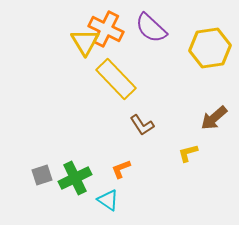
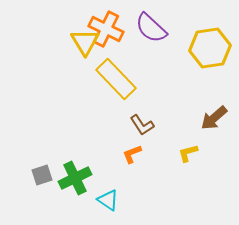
orange L-shape: moved 11 px right, 15 px up
